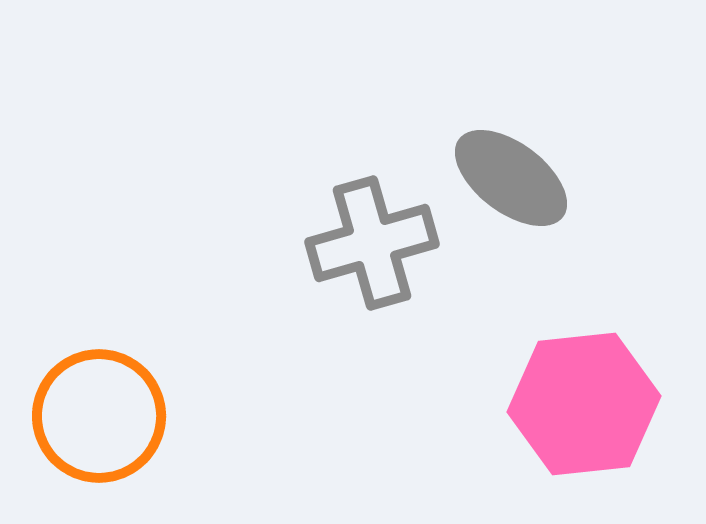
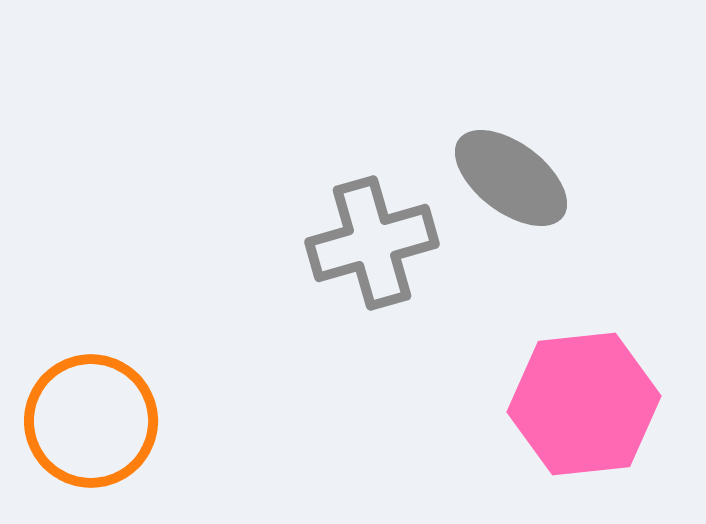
orange circle: moved 8 px left, 5 px down
